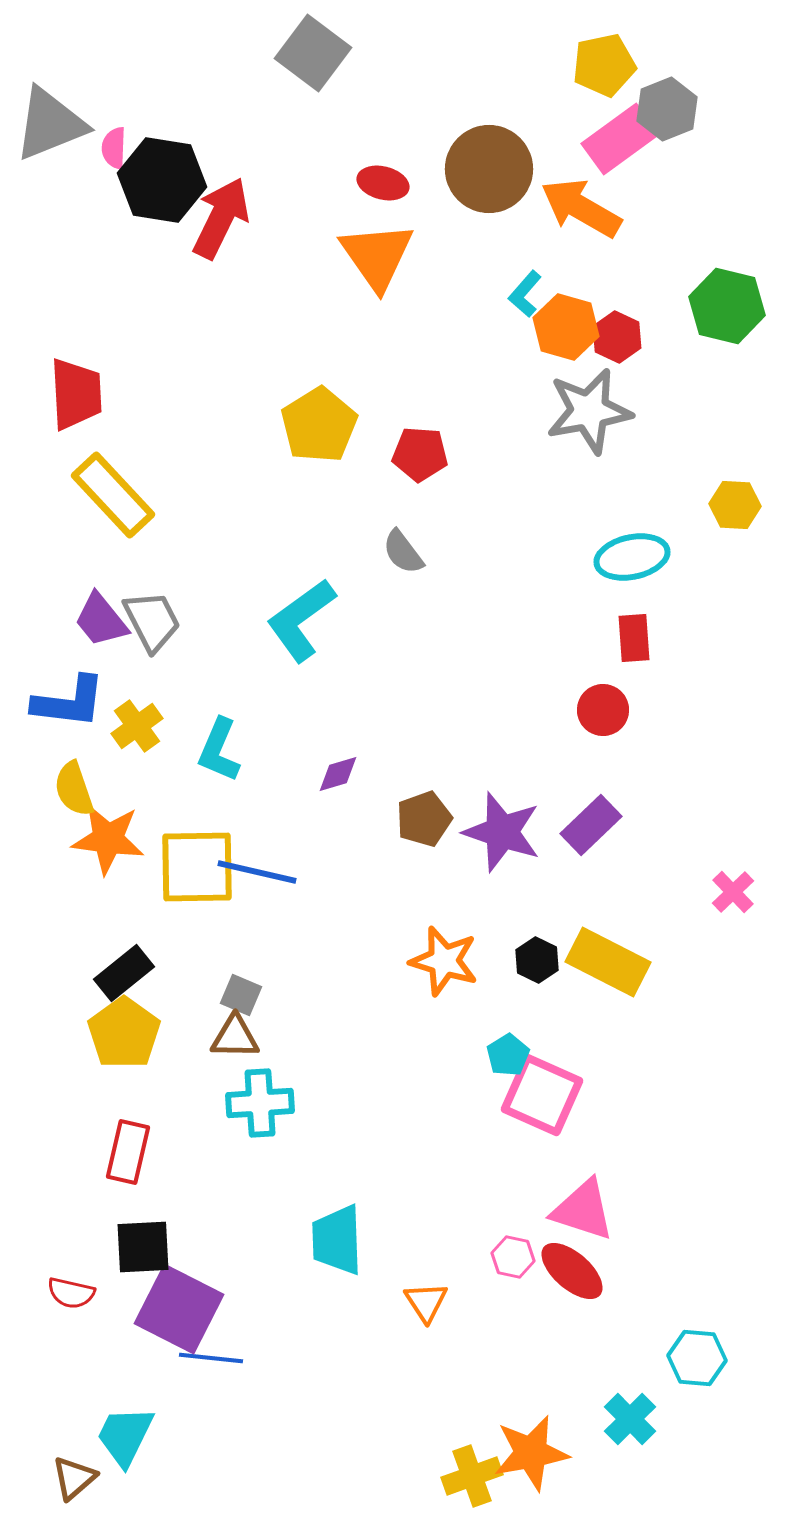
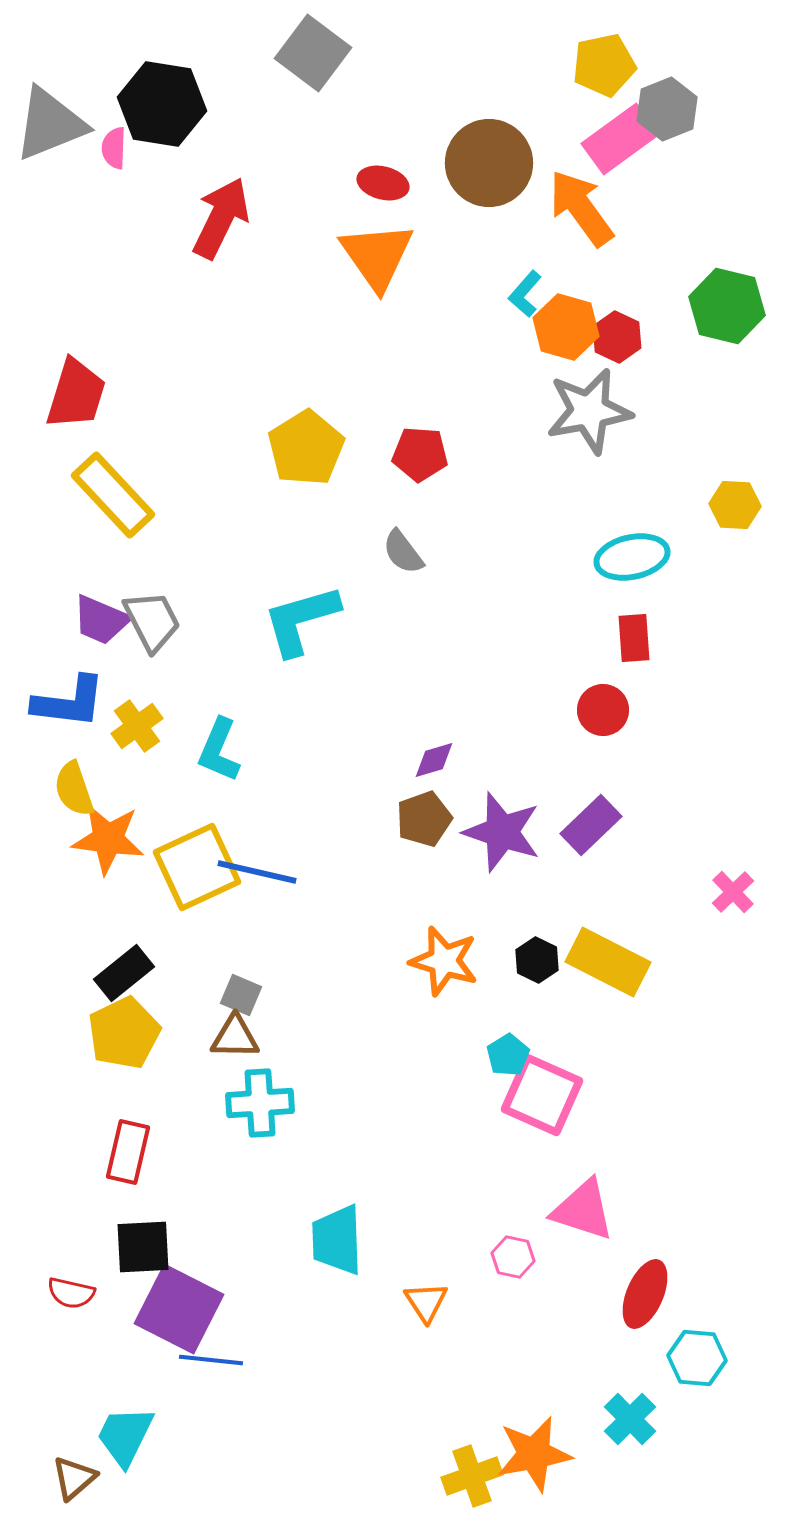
brown circle at (489, 169): moved 6 px up
black hexagon at (162, 180): moved 76 px up
orange arrow at (581, 208): rotated 24 degrees clockwise
red trapezoid at (76, 394): rotated 20 degrees clockwise
yellow pentagon at (319, 425): moved 13 px left, 23 px down
purple trapezoid at (101, 620): rotated 28 degrees counterclockwise
cyan L-shape at (301, 620): rotated 20 degrees clockwise
purple diamond at (338, 774): moved 96 px right, 14 px up
yellow square at (197, 867): rotated 24 degrees counterclockwise
yellow pentagon at (124, 1033): rotated 10 degrees clockwise
red ellipse at (572, 1271): moved 73 px right, 23 px down; rotated 72 degrees clockwise
blue line at (211, 1358): moved 2 px down
orange star at (531, 1453): moved 3 px right, 1 px down
